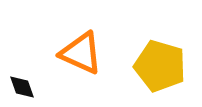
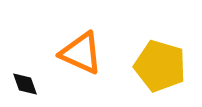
black diamond: moved 3 px right, 3 px up
